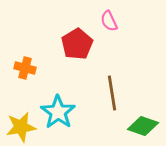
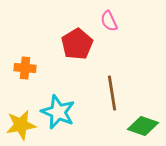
orange cross: rotated 10 degrees counterclockwise
cyan star: rotated 12 degrees counterclockwise
yellow star: moved 2 px up
